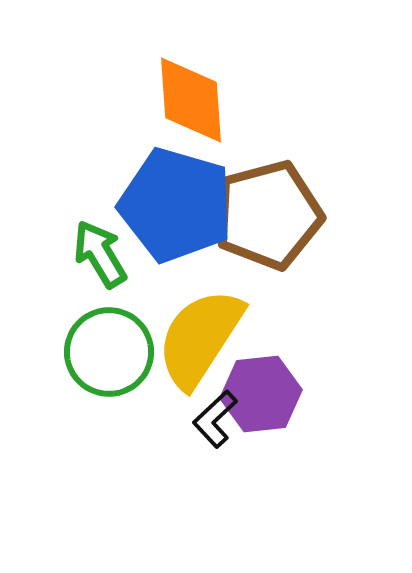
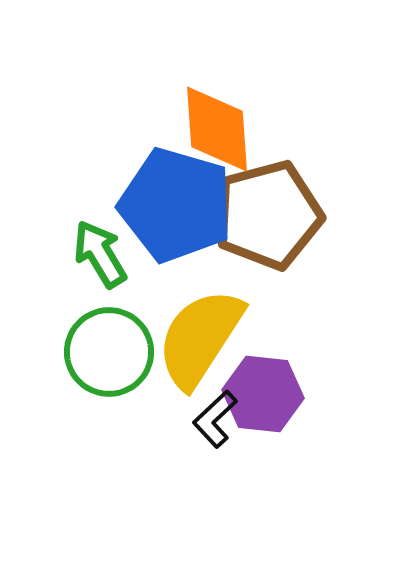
orange diamond: moved 26 px right, 29 px down
purple hexagon: moved 2 px right; rotated 12 degrees clockwise
